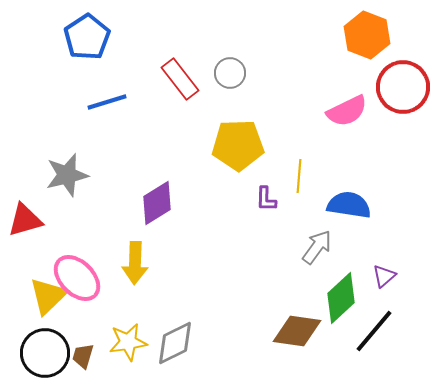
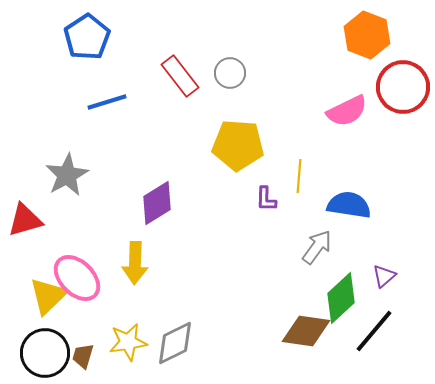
red rectangle: moved 3 px up
yellow pentagon: rotated 6 degrees clockwise
gray star: rotated 15 degrees counterclockwise
brown diamond: moved 9 px right
